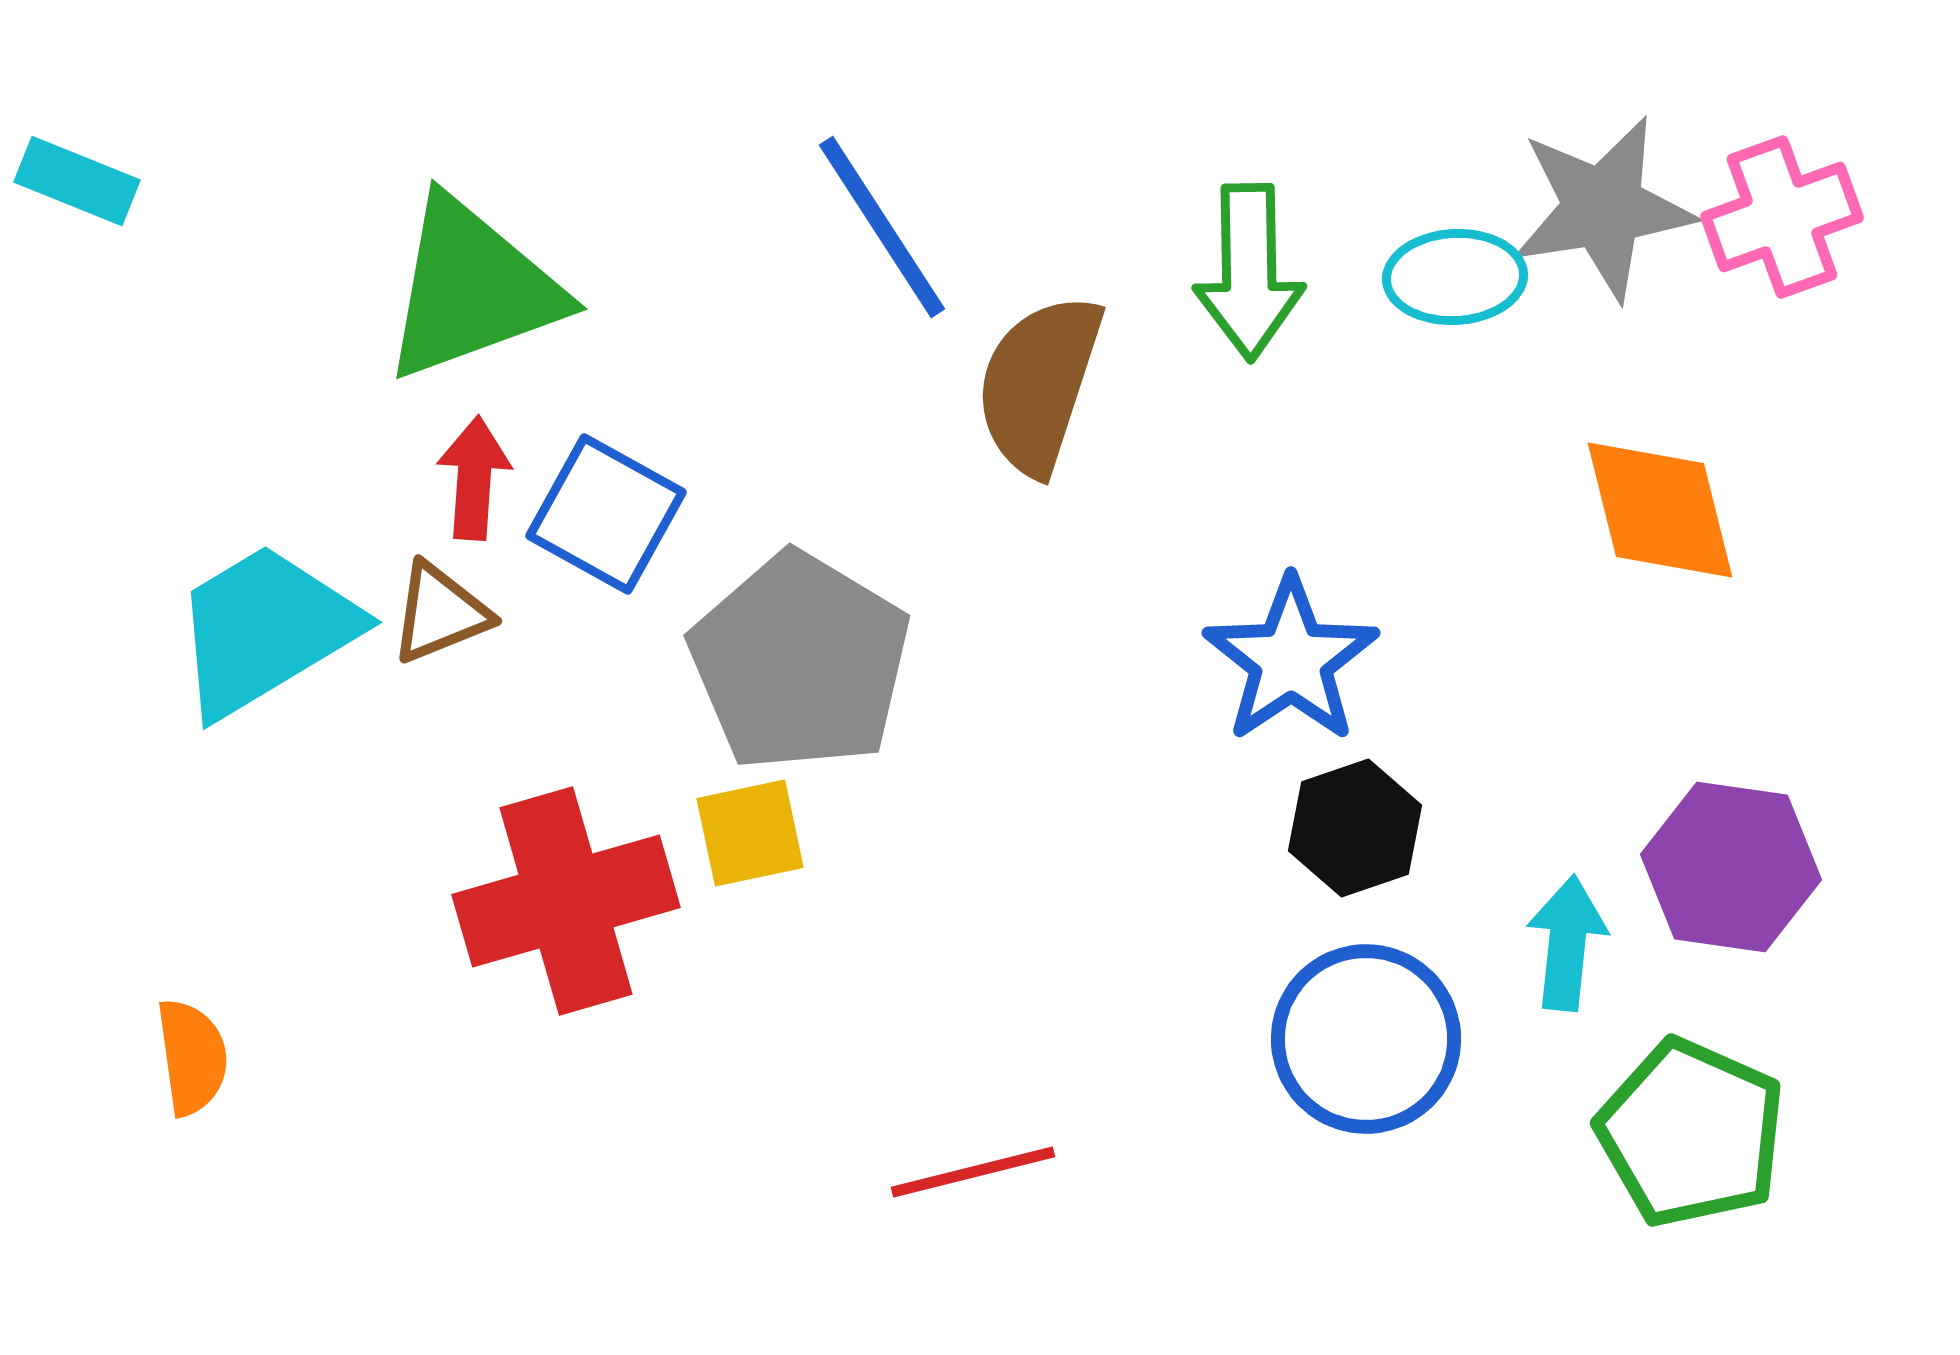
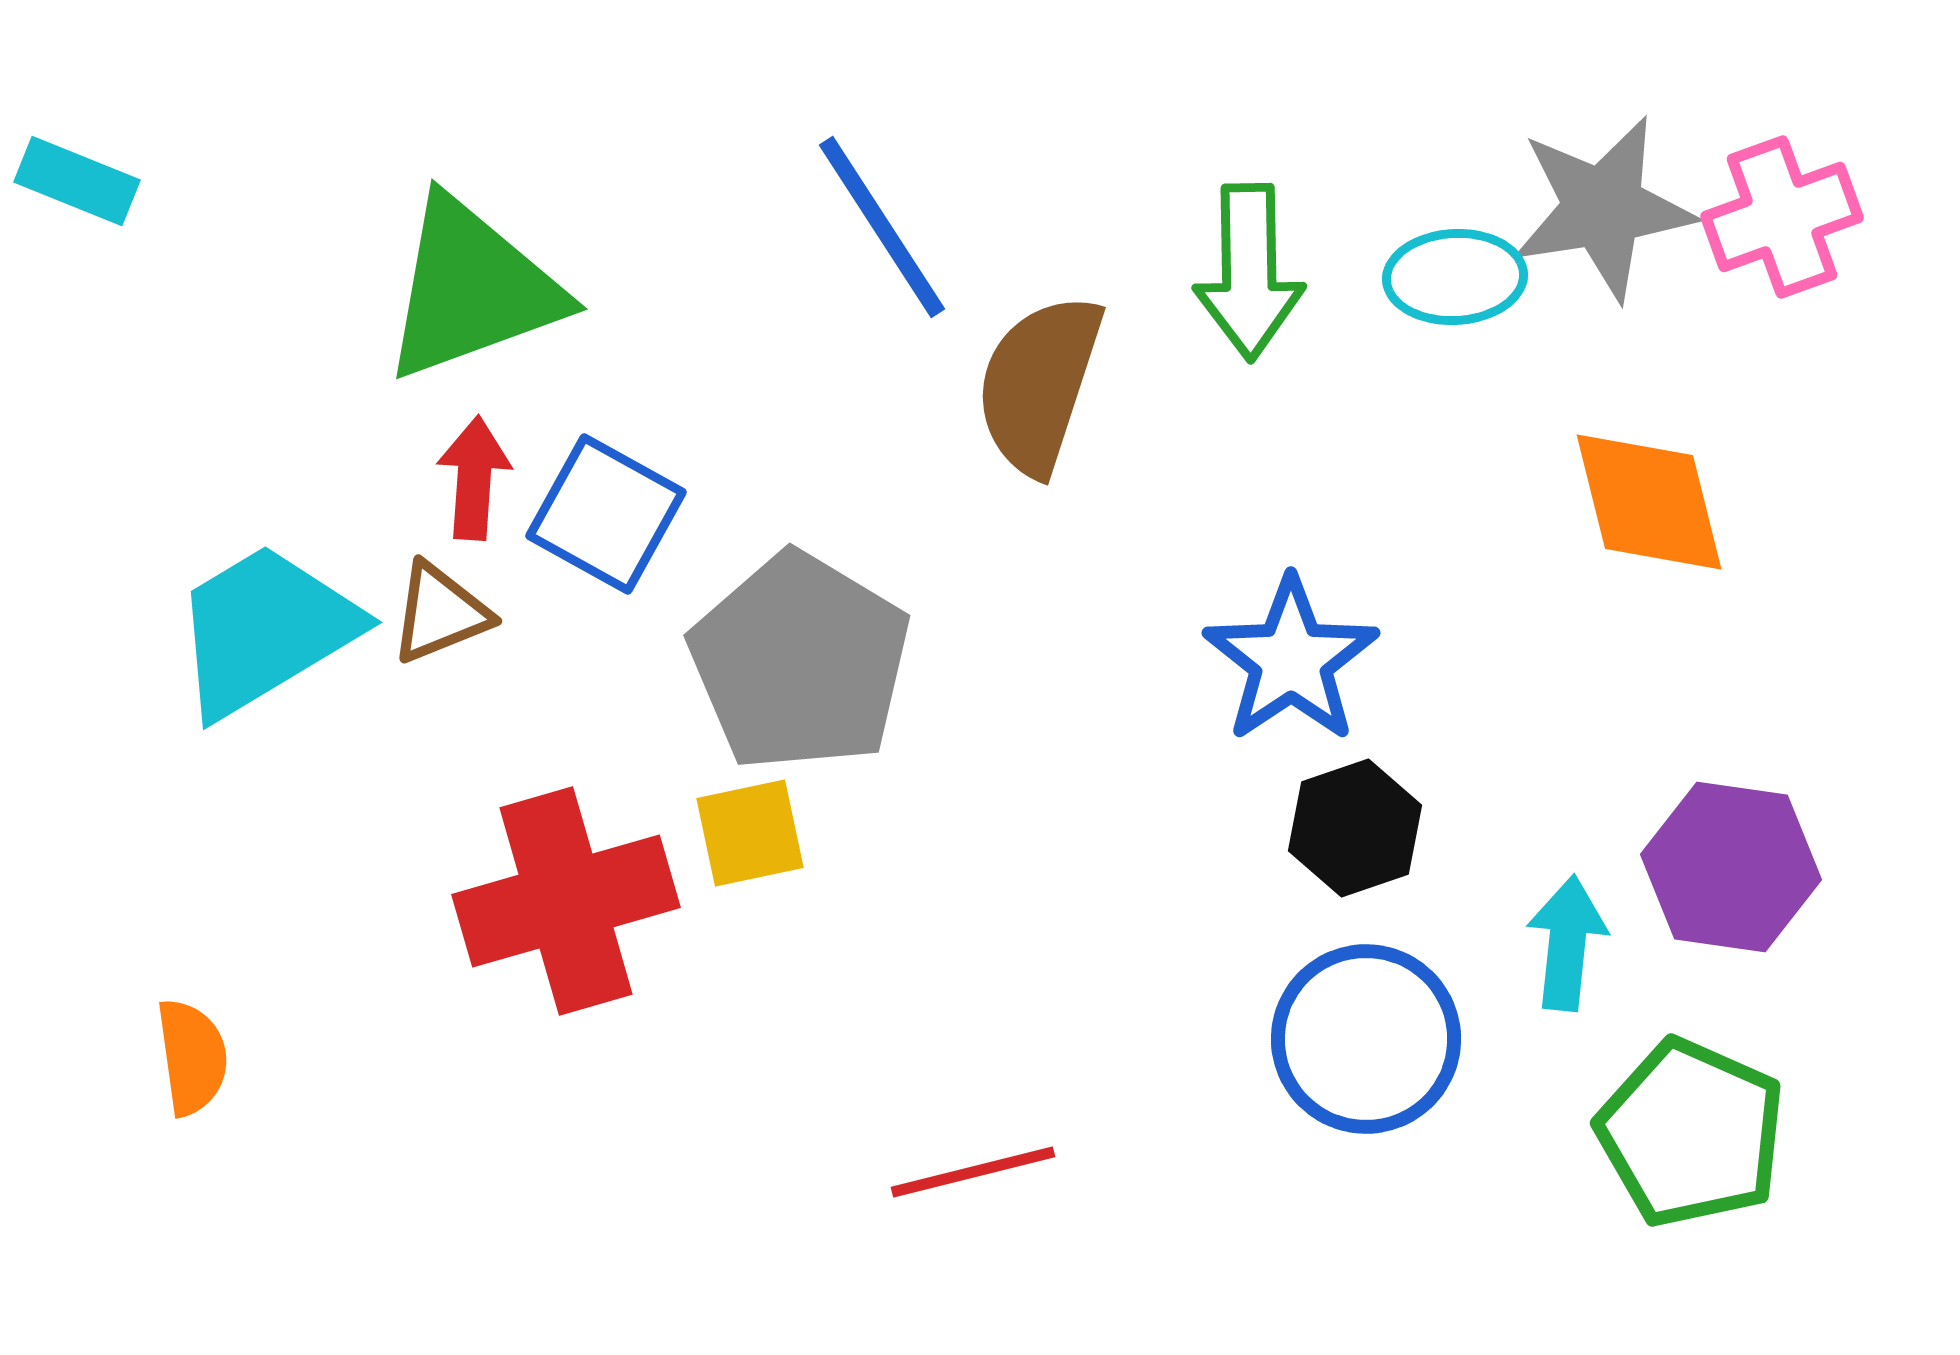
orange diamond: moved 11 px left, 8 px up
